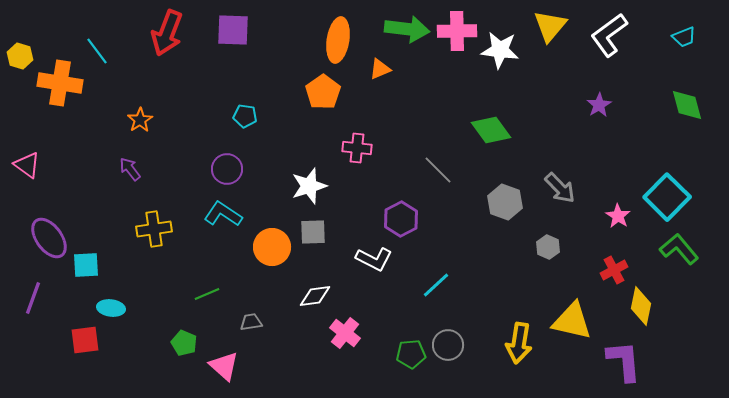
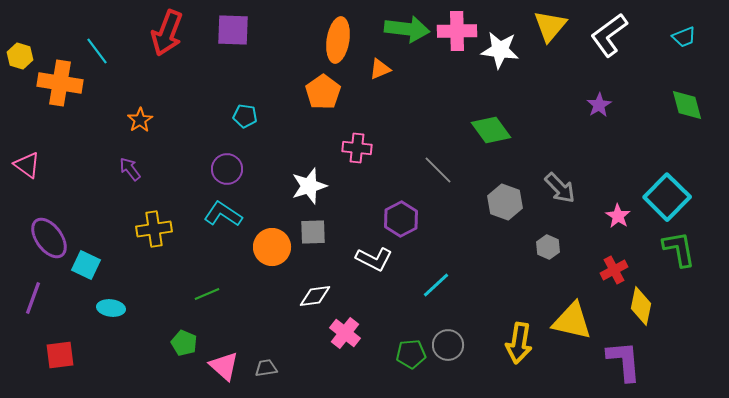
green L-shape at (679, 249): rotated 30 degrees clockwise
cyan square at (86, 265): rotated 28 degrees clockwise
gray trapezoid at (251, 322): moved 15 px right, 46 px down
red square at (85, 340): moved 25 px left, 15 px down
